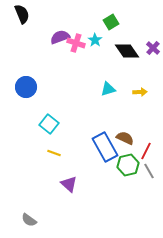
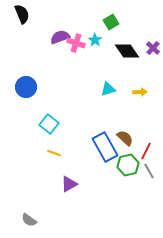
brown semicircle: rotated 18 degrees clockwise
purple triangle: rotated 48 degrees clockwise
